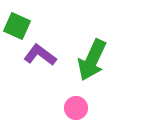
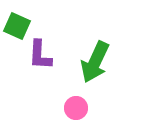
purple L-shape: rotated 124 degrees counterclockwise
green arrow: moved 3 px right, 2 px down
